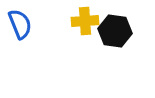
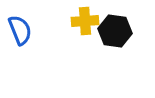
blue semicircle: moved 6 px down
